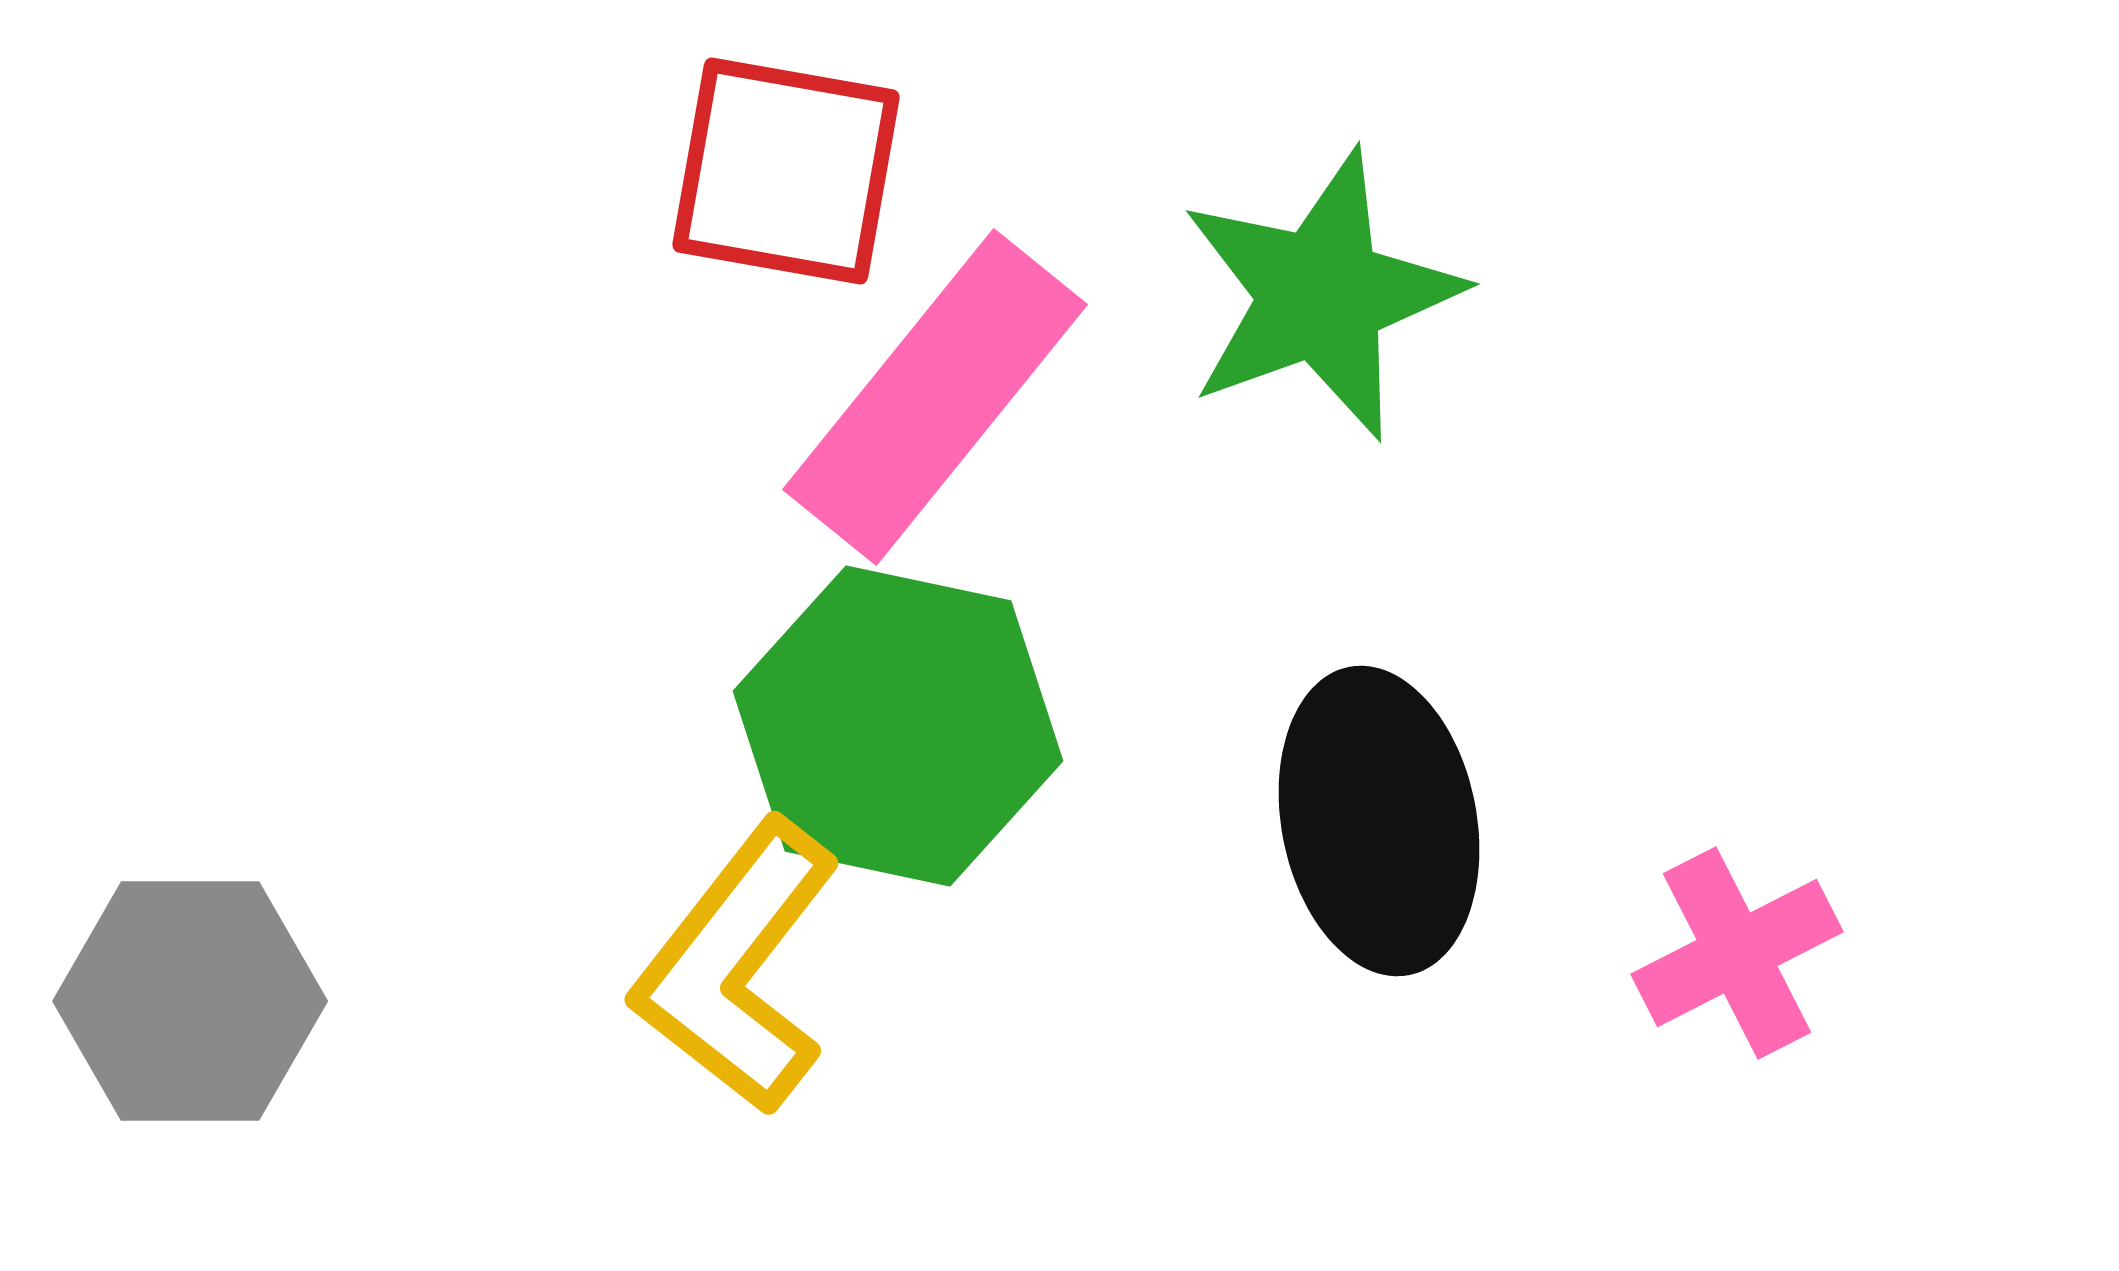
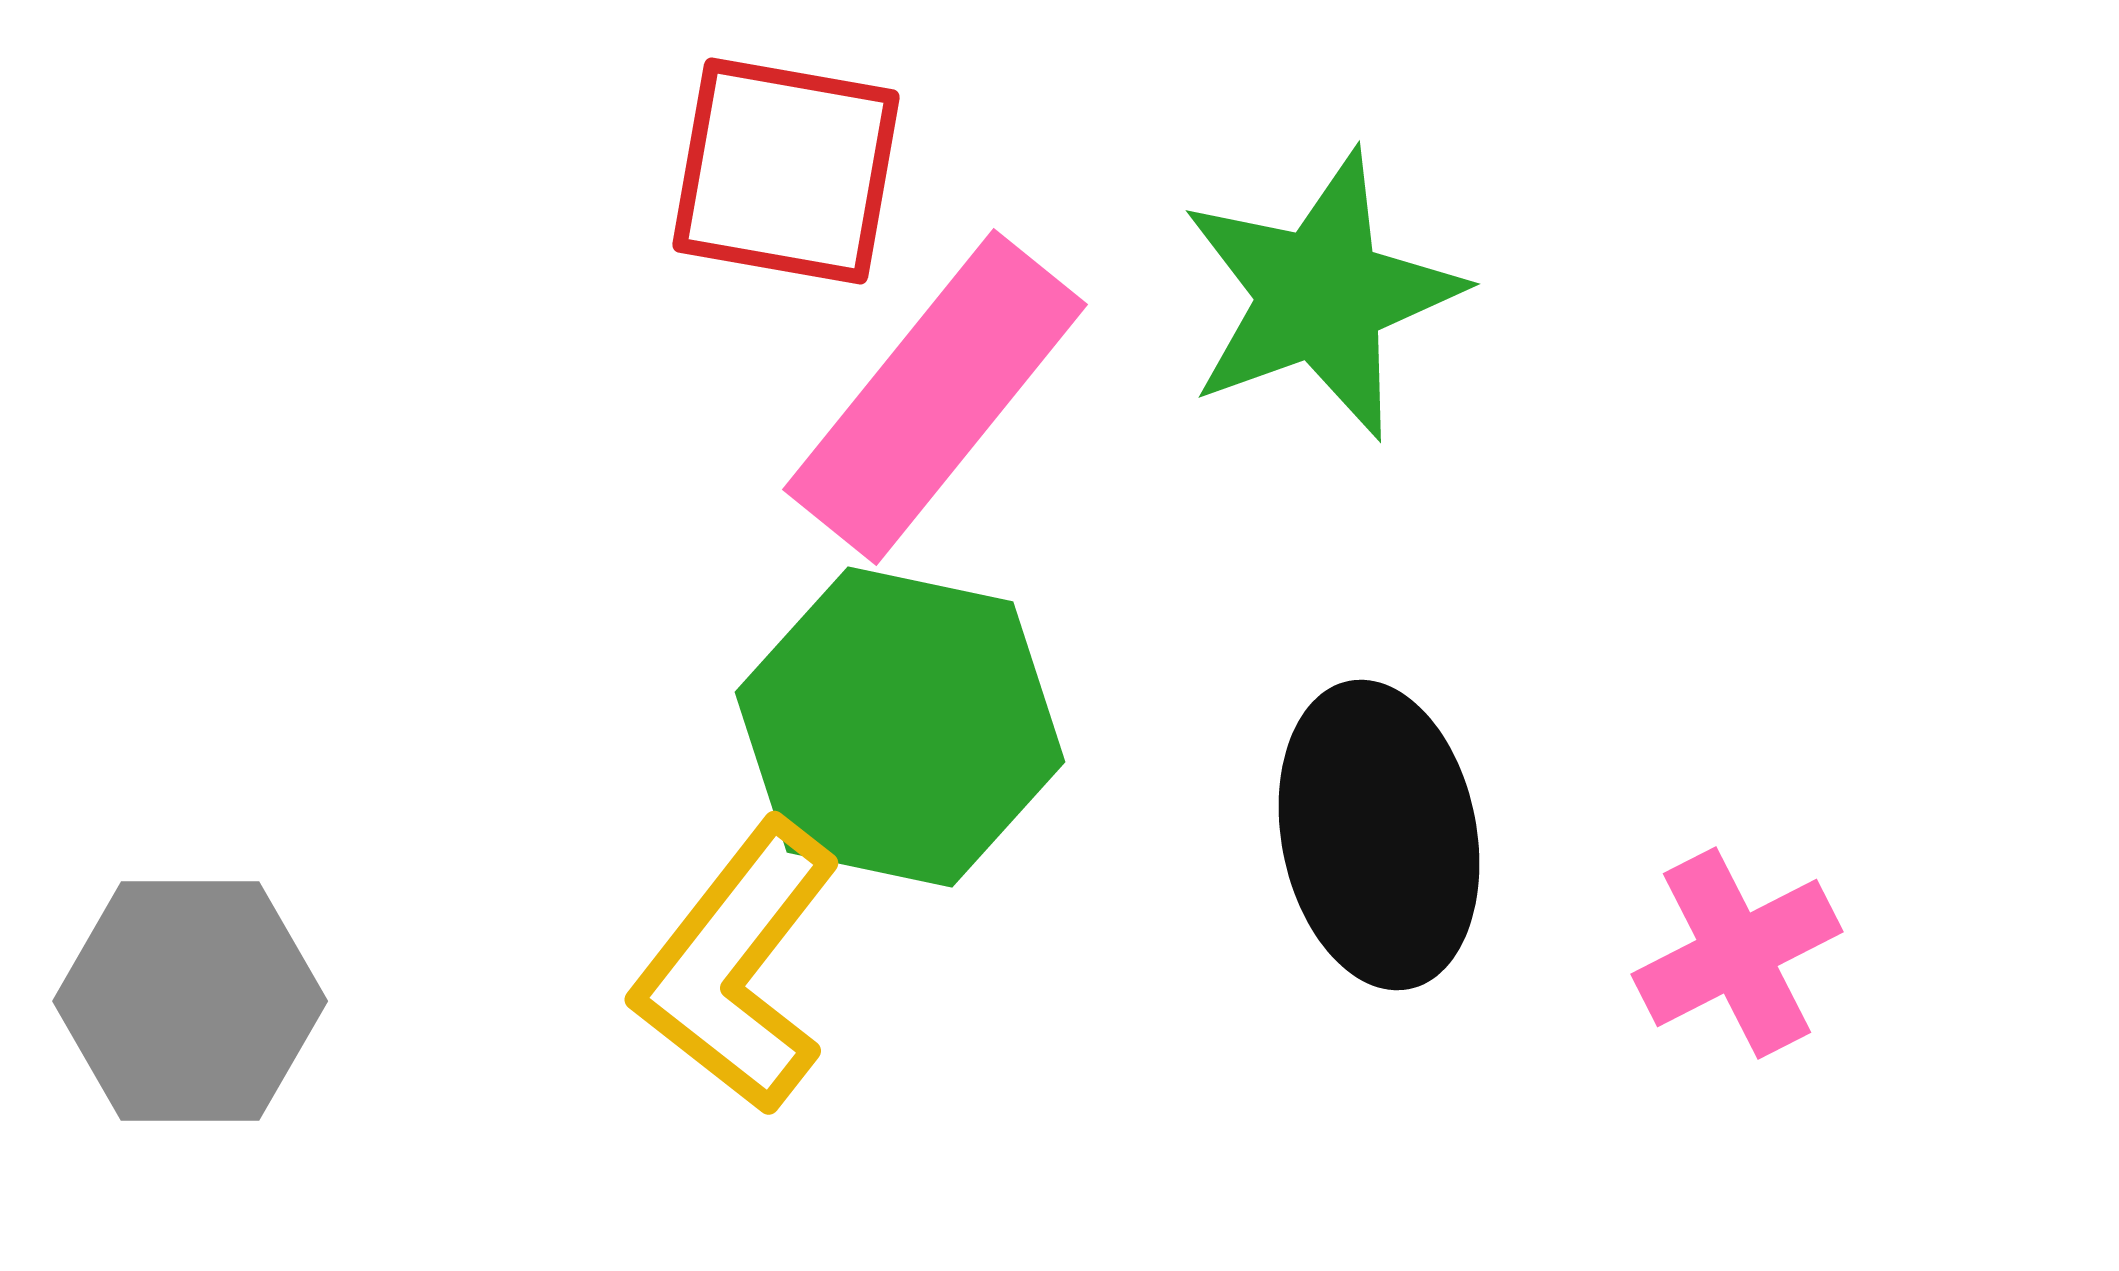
green hexagon: moved 2 px right, 1 px down
black ellipse: moved 14 px down
